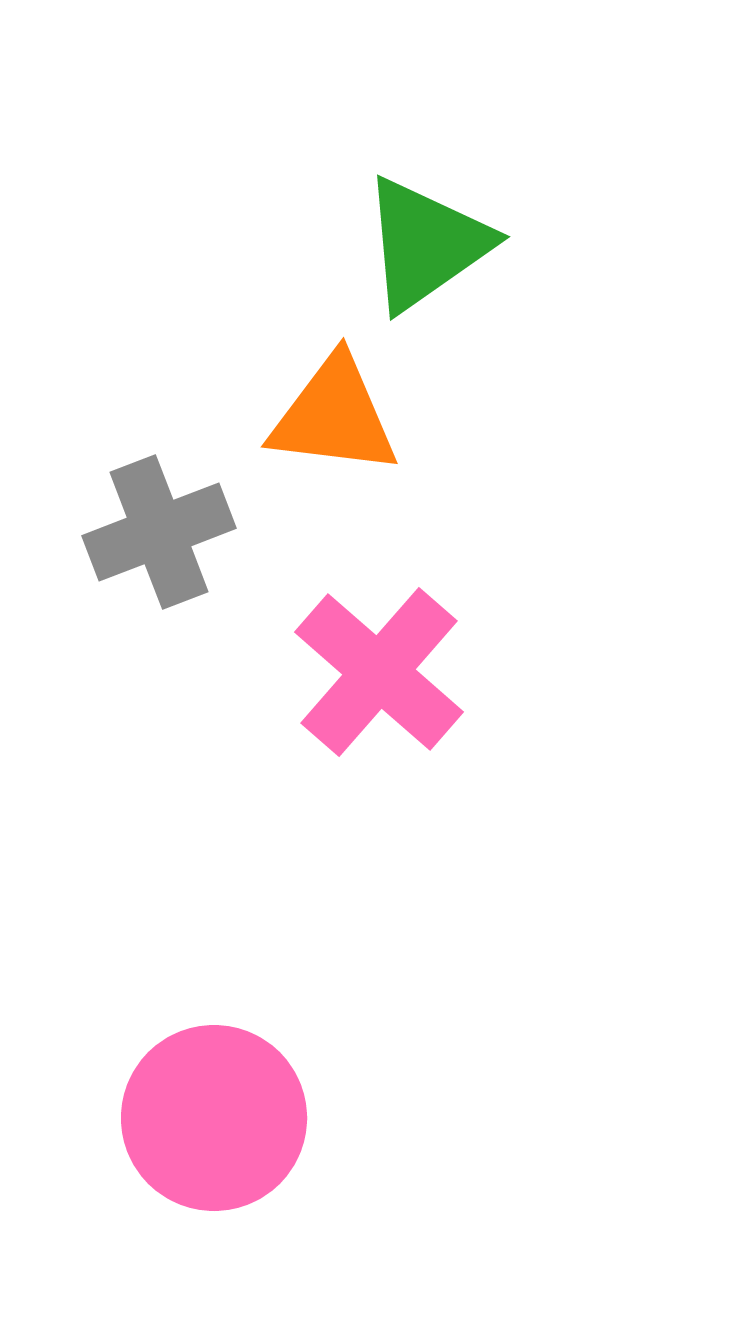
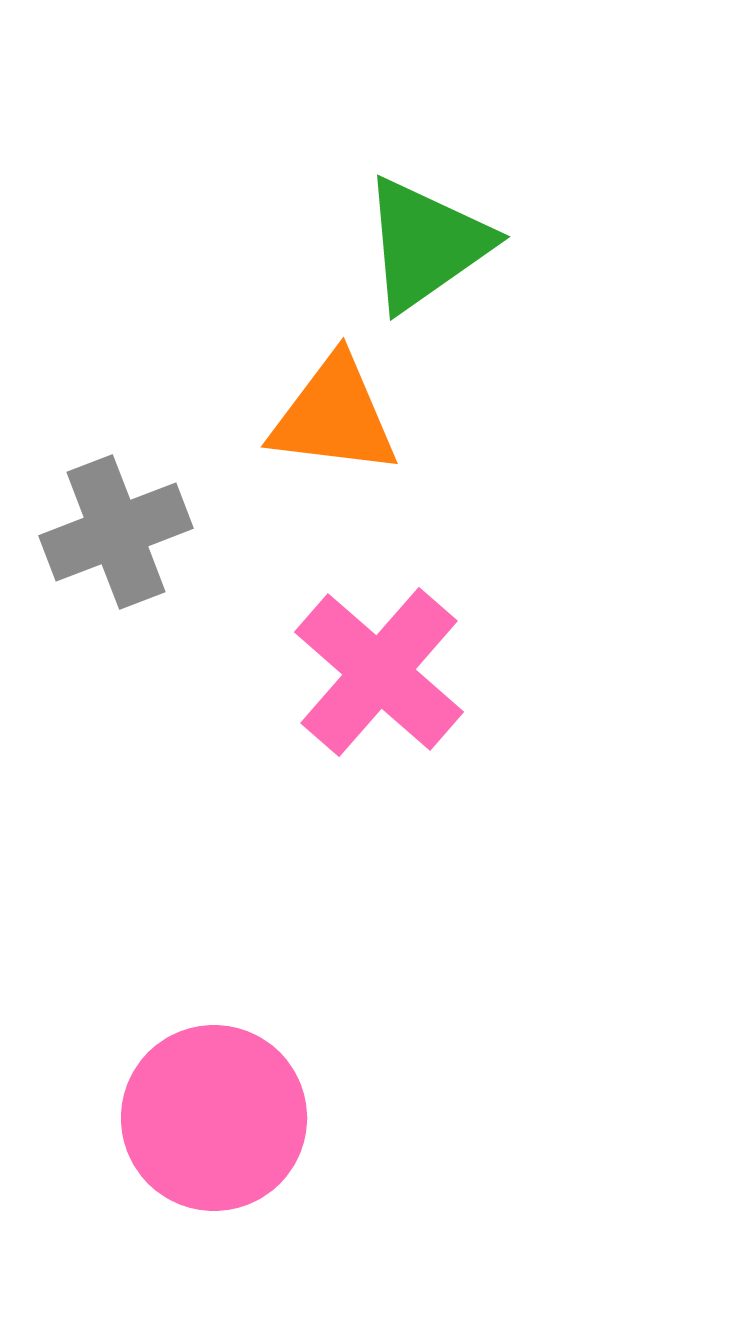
gray cross: moved 43 px left
